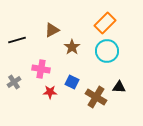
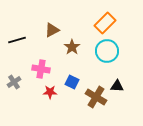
black triangle: moved 2 px left, 1 px up
